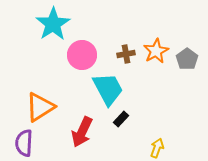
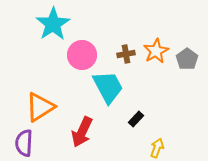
cyan trapezoid: moved 2 px up
black rectangle: moved 15 px right
